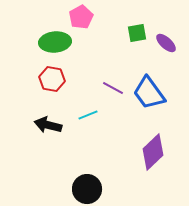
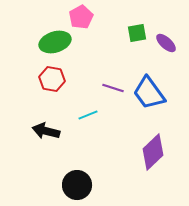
green ellipse: rotated 12 degrees counterclockwise
purple line: rotated 10 degrees counterclockwise
black arrow: moved 2 px left, 6 px down
black circle: moved 10 px left, 4 px up
